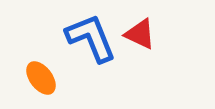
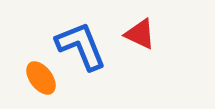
blue L-shape: moved 10 px left, 8 px down
